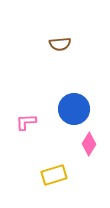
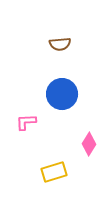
blue circle: moved 12 px left, 15 px up
yellow rectangle: moved 3 px up
